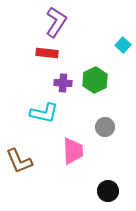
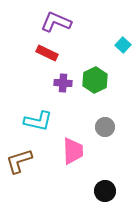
purple L-shape: rotated 100 degrees counterclockwise
red rectangle: rotated 20 degrees clockwise
cyan L-shape: moved 6 px left, 8 px down
brown L-shape: rotated 96 degrees clockwise
black circle: moved 3 px left
